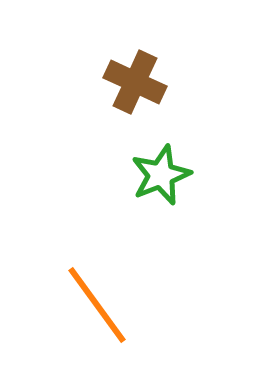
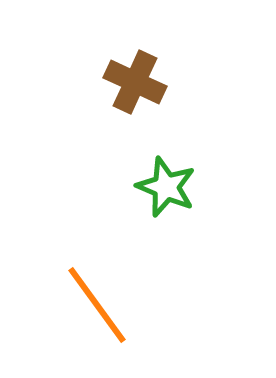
green star: moved 5 px right, 12 px down; rotated 28 degrees counterclockwise
